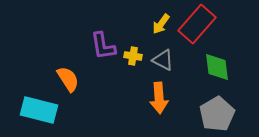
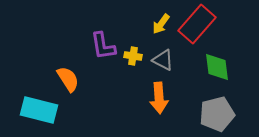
gray pentagon: rotated 16 degrees clockwise
